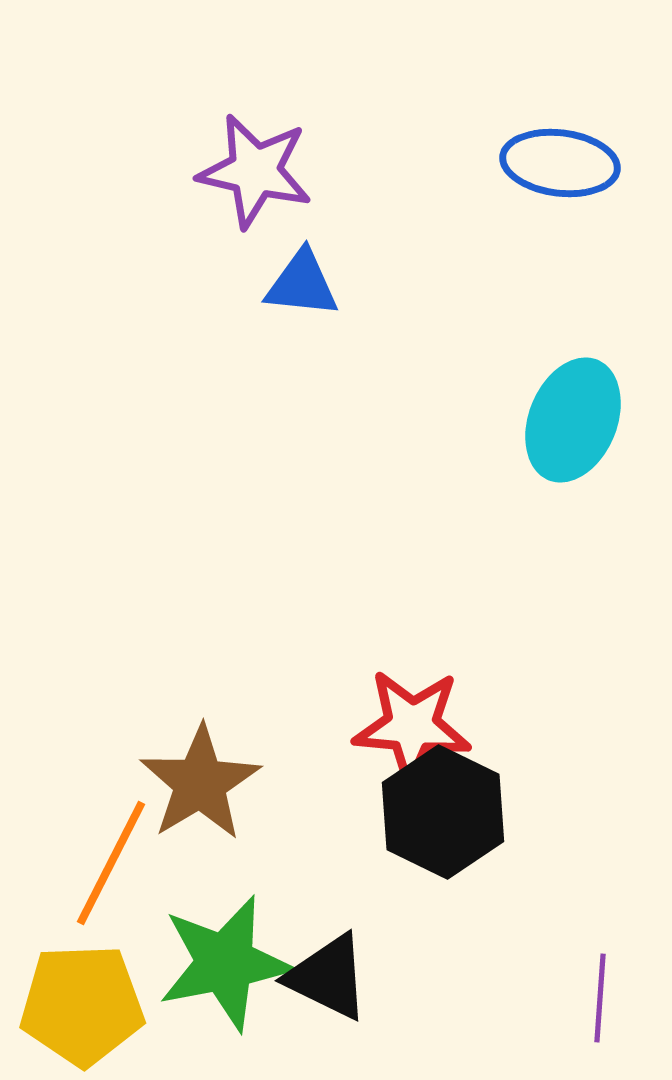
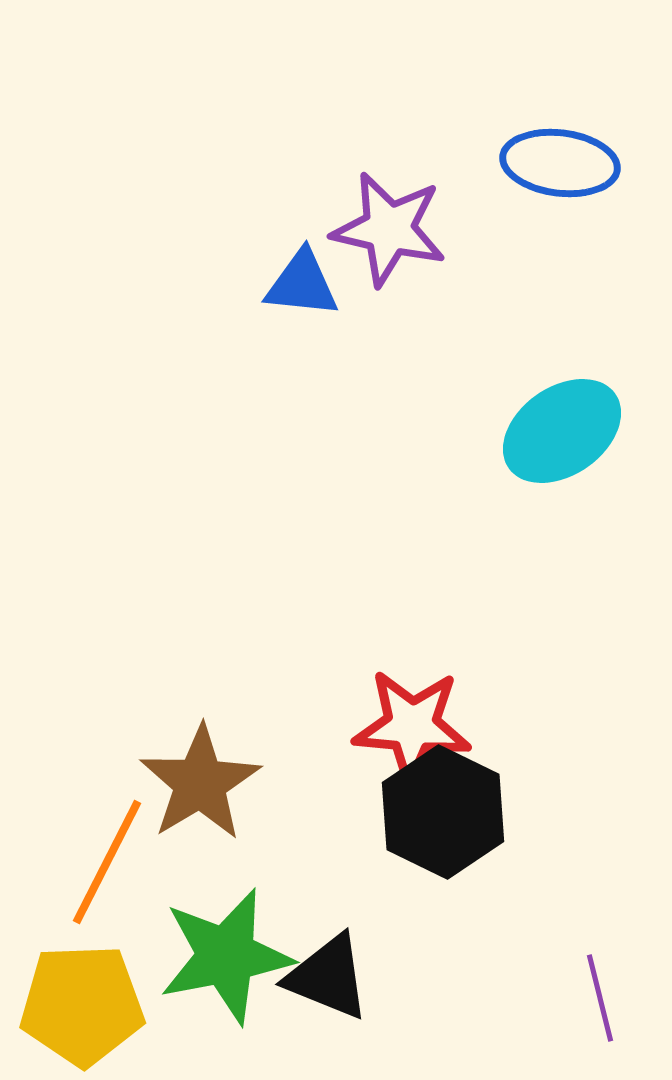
purple star: moved 134 px right, 58 px down
cyan ellipse: moved 11 px left, 11 px down; rotated 33 degrees clockwise
orange line: moved 4 px left, 1 px up
green star: moved 1 px right, 7 px up
black triangle: rotated 4 degrees counterclockwise
purple line: rotated 18 degrees counterclockwise
